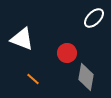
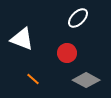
white ellipse: moved 16 px left
gray diamond: moved 3 px down; rotated 72 degrees counterclockwise
